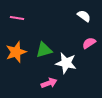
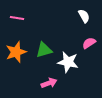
white semicircle: rotated 24 degrees clockwise
white star: moved 2 px right, 1 px up
